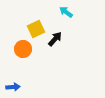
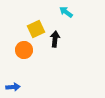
black arrow: rotated 35 degrees counterclockwise
orange circle: moved 1 px right, 1 px down
